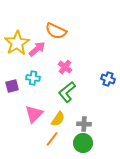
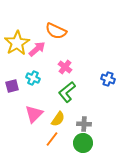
cyan cross: rotated 16 degrees clockwise
